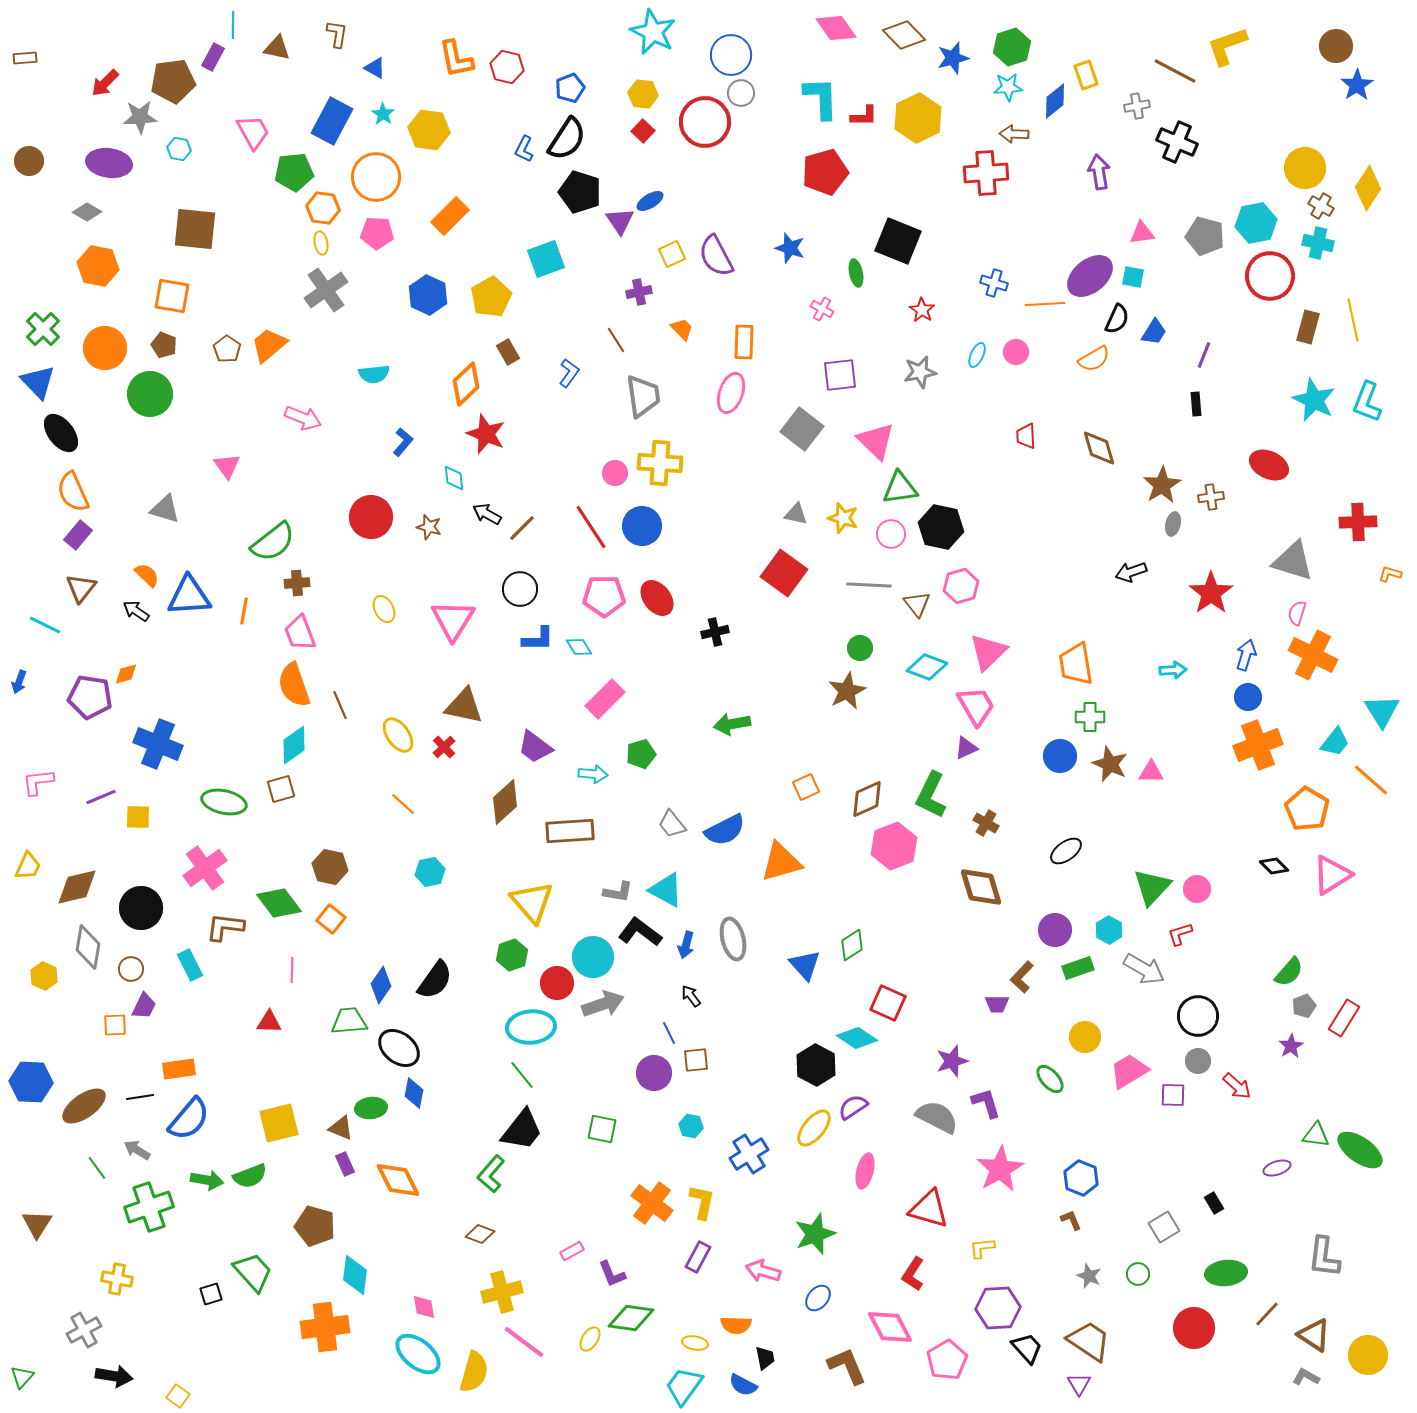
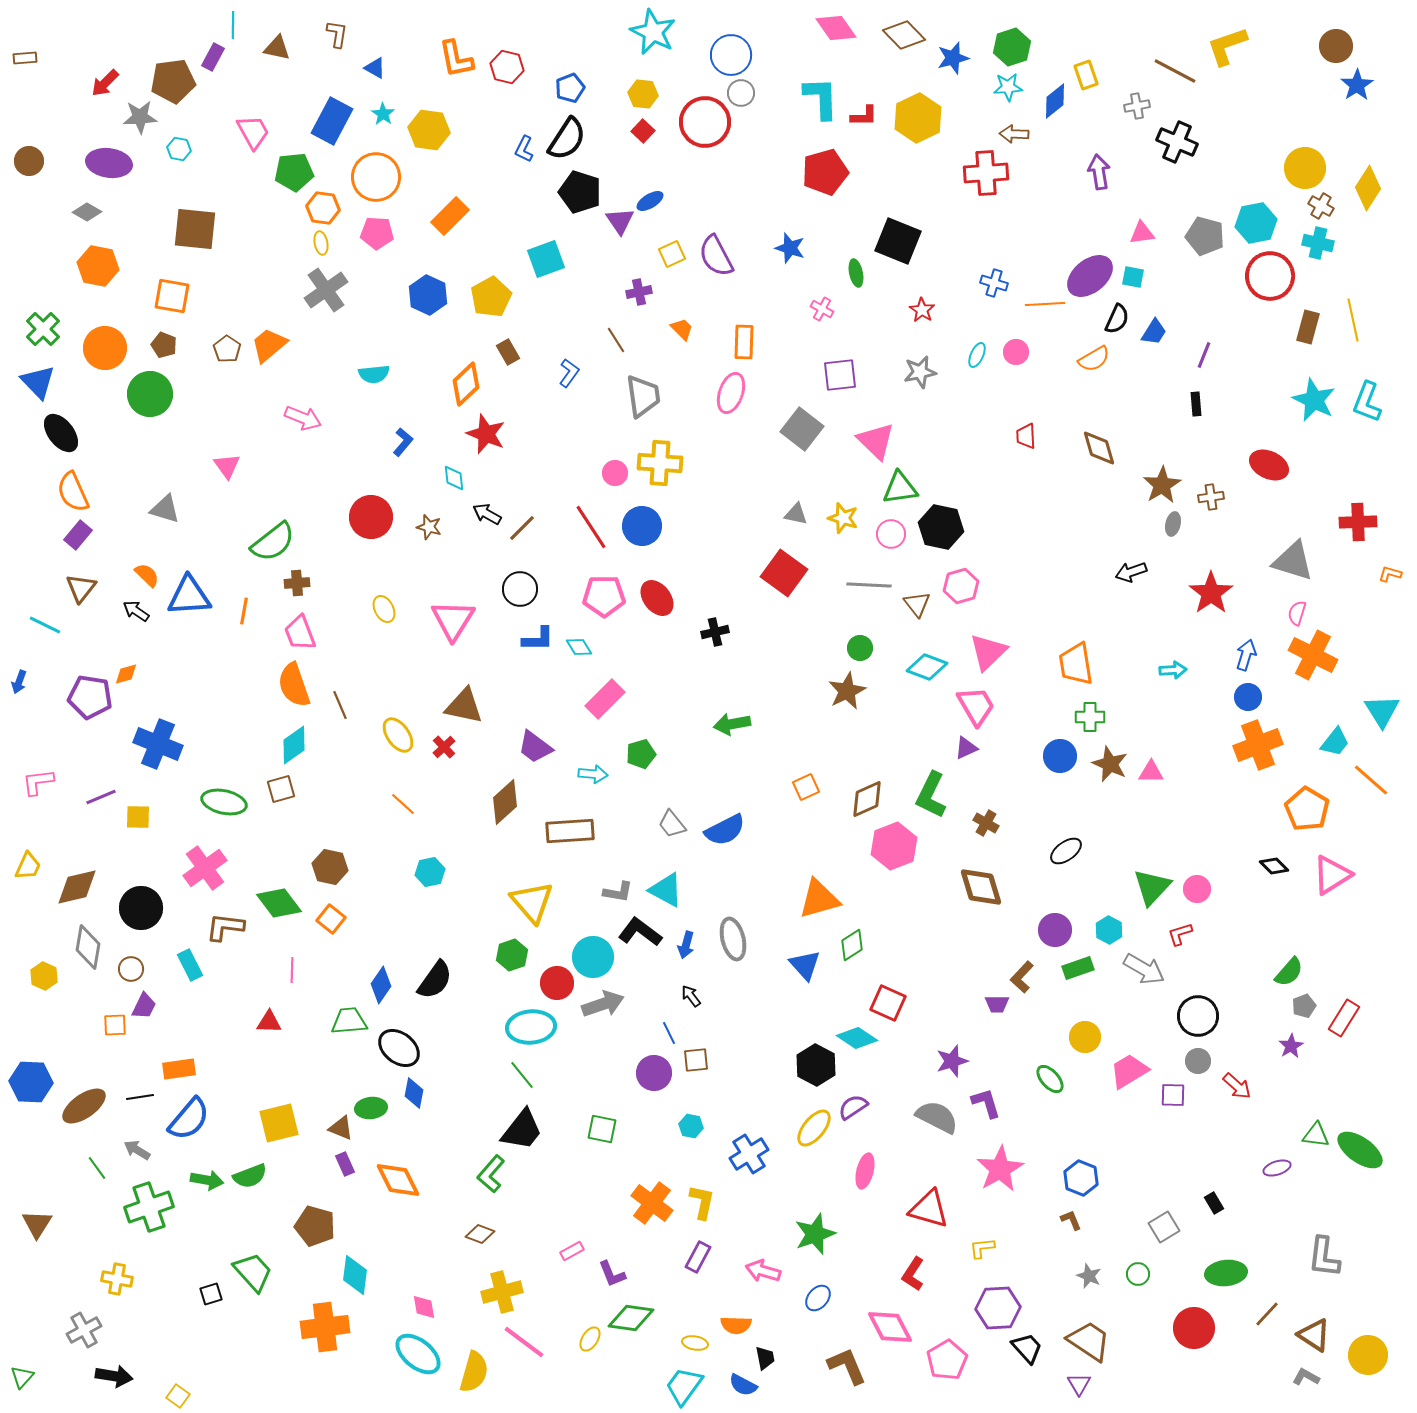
orange triangle at (781, 862): moved 38 px right, 37 px down
